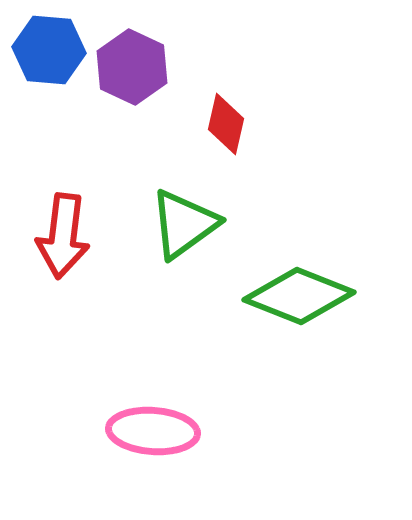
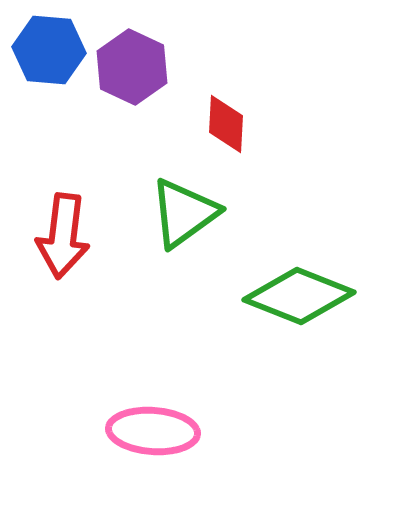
red diamond: rotated 10 degrees counterclockwise
green triangle: moved 11 px up
